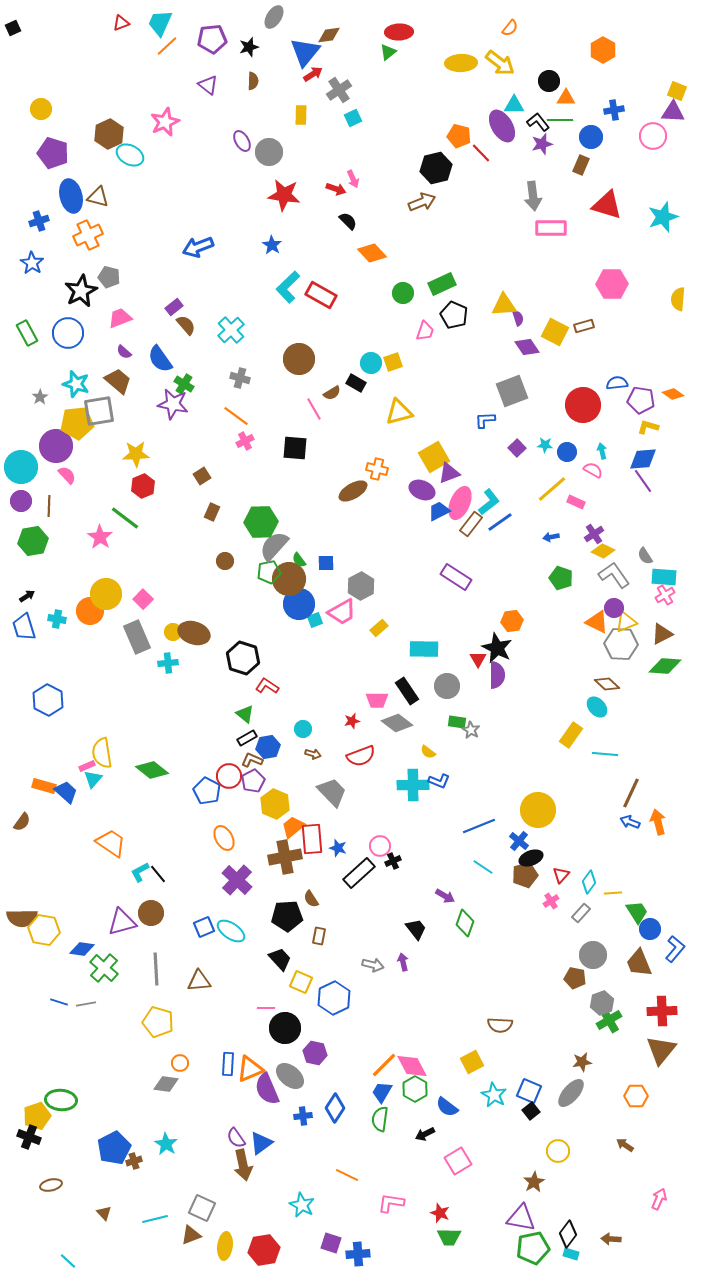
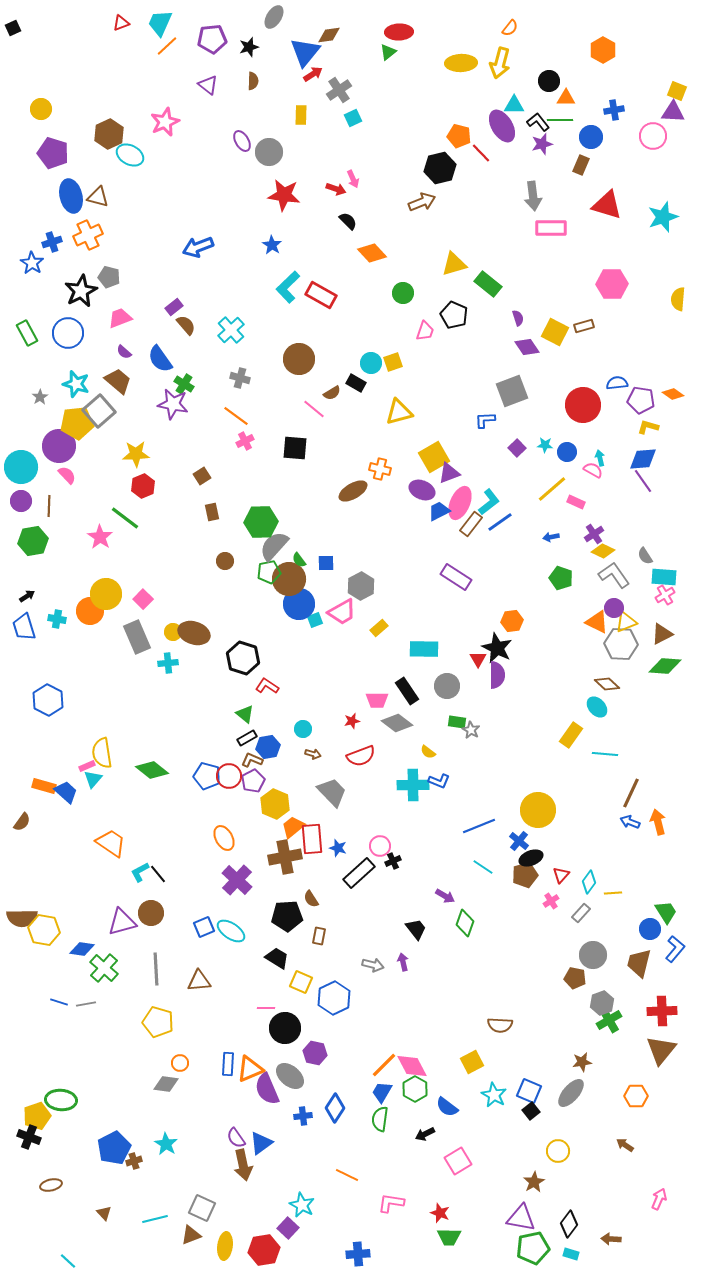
yellow arrow at (500, 63): rotated 68 degrees clockwise
black hexagon at (436, 168): moved 4 px right
blue cross at (39, 221): moved 13 px right, 21 px down
green rectangle at (442, 284): moved 46 px right; rotated 64 degrees clockwise
yellow triangle at (504, 305): moved 50 px left, 41 px up; rotated 12 degrees counterclockwise
pink line at (314, 409): rotated 20 degrees counterclockwise
gray square at (99, 411): rotated 32 degrees counterclockwise
purple circle at (56, 446): moved 3 px right
cyan arrow at (602, 451): moved 2 px left, 7 px down
orange cross at (377, 469): moved 3 px right
brown rectangle at (212, 512): rotated 36 degrees counterclockwise
blue pentagon at (207, 791): moved 15 px up; rotated 12 degrees counterclockwise
green trapezoid at (637, 912): moved 29 px right
black trapezoid at (280, 959): moved 3 px left, 1 px up; rotated 15 degrees counterclockwise
brown trapezoid at (639, 963): rotated 36 degrees clockwise
black diamond at (568, 1234): moved 1 px right, 10 px up
purple square at (331, 1243): moved 43 px left, 15 px up; rotated 25 degrees clockwise
